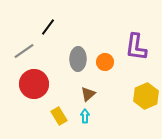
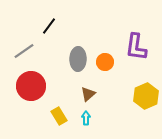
black line: moved 1 px right, 1 px up
red circle: moved 3 px left, 2 px down
cyan arrow: moved 1 px right, 2 px down
